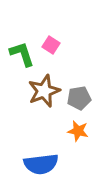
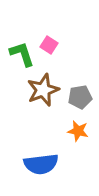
pink square: moved 2 px left
brown star: moved 1 px left, 1 px up
gray pentagon: moved 1 px right, 1 px up
